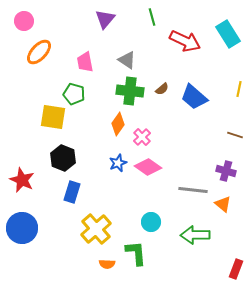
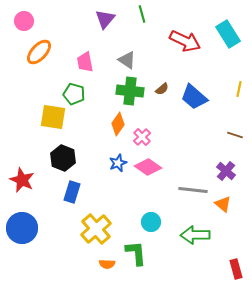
green line: moved 10 px left, 3 px up
purple cross: rotated 24 degrees clockwise
red rectangle: rotated 36 degrees counterclockwise
